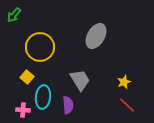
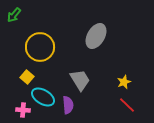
cyan ellipse: rotated 65 degrees counterclockwise
